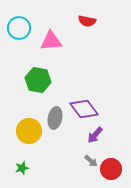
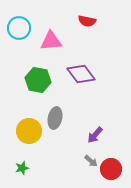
purple diamond: moved 3 px left, 35 px up
